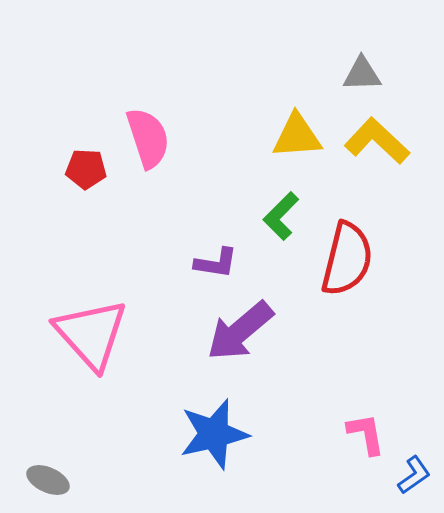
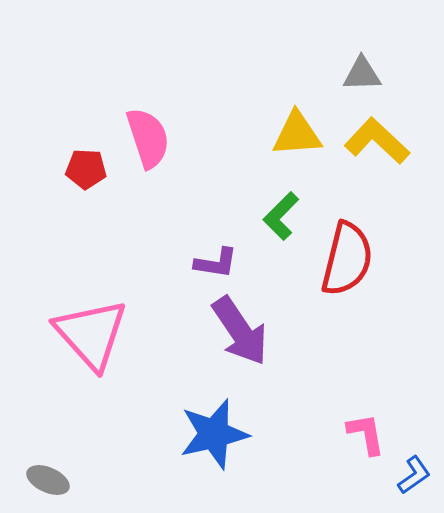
yellow triangle: moved 2 px up
purple arrow: rotated 84 degrees counterclockwise
